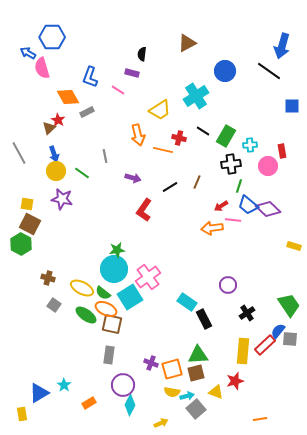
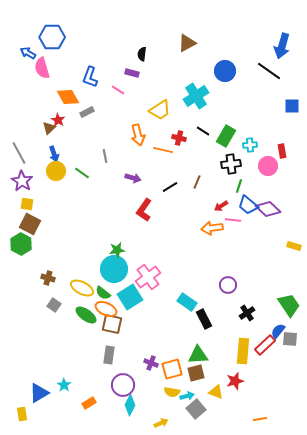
purple star at (62, 199): moved 40 px left, 18 px up; rotated 20 degrees clockwise
